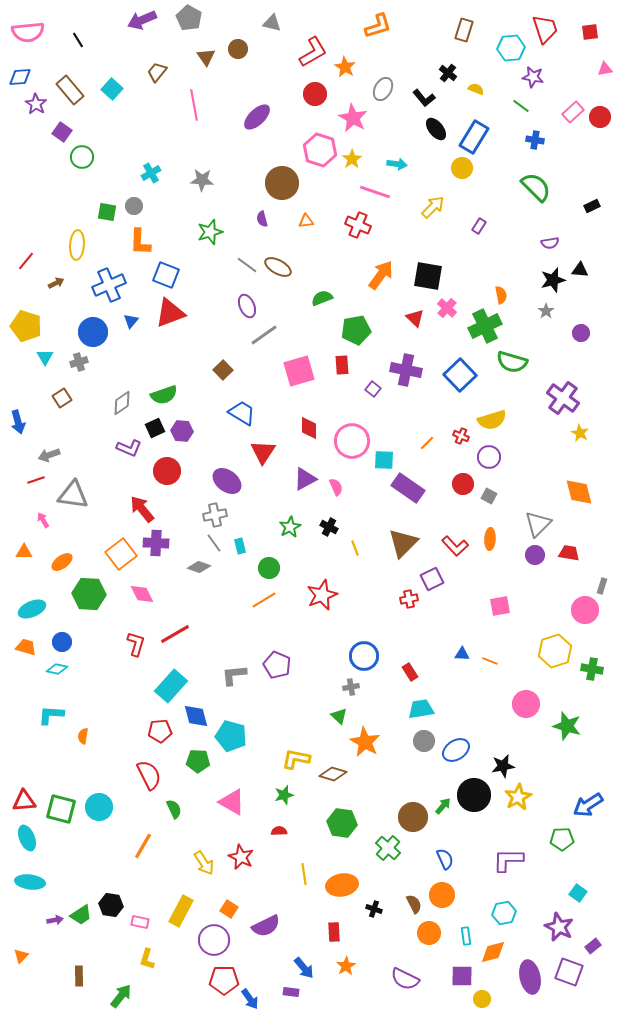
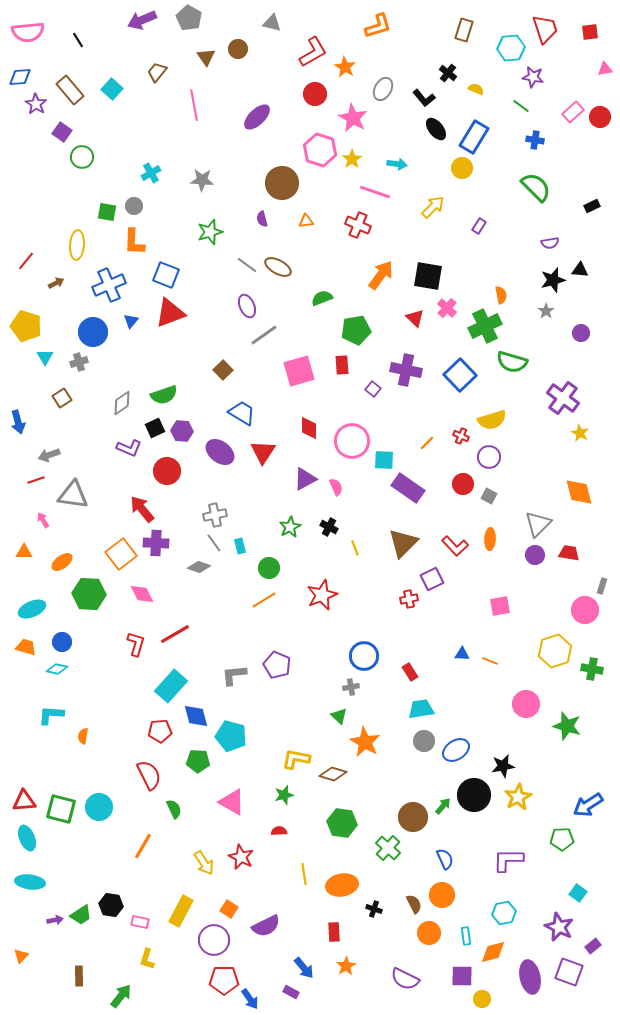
orange L-shape at (140, 242): moved 6 px left
purple ellipse at (227, 481): moved 7 px left, 29 px up
purple rectangle at (291, 992): rotated 21 degrees clockwise
